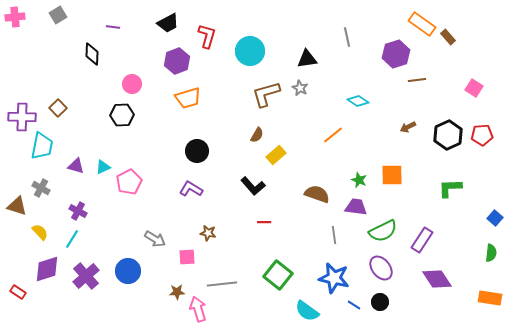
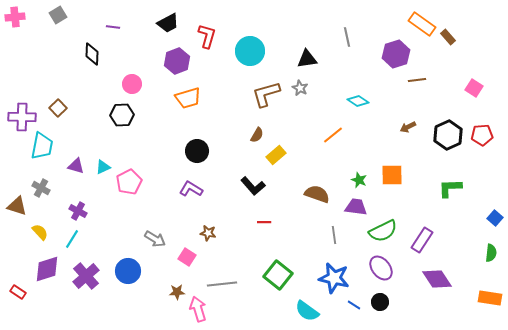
pink square at (187, 257): rotated 36 degrees clockwise
